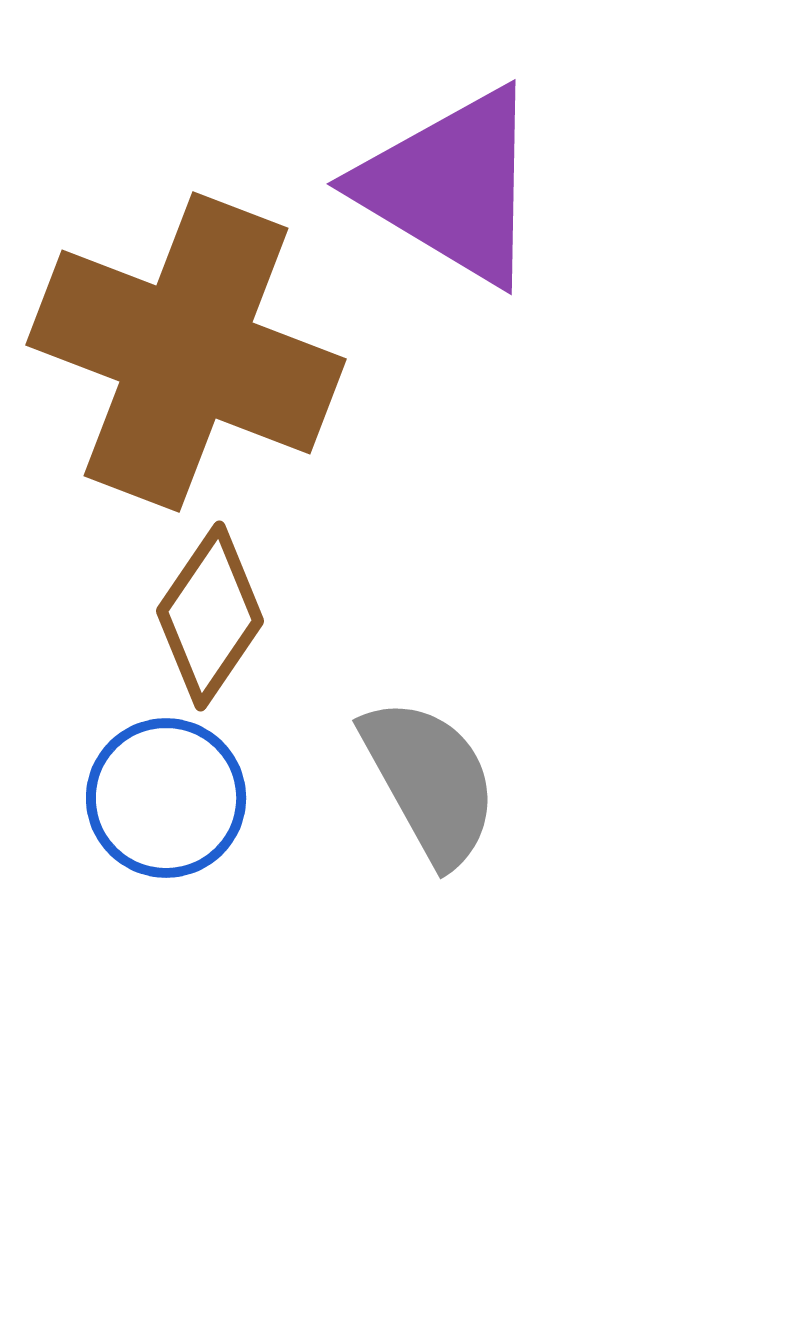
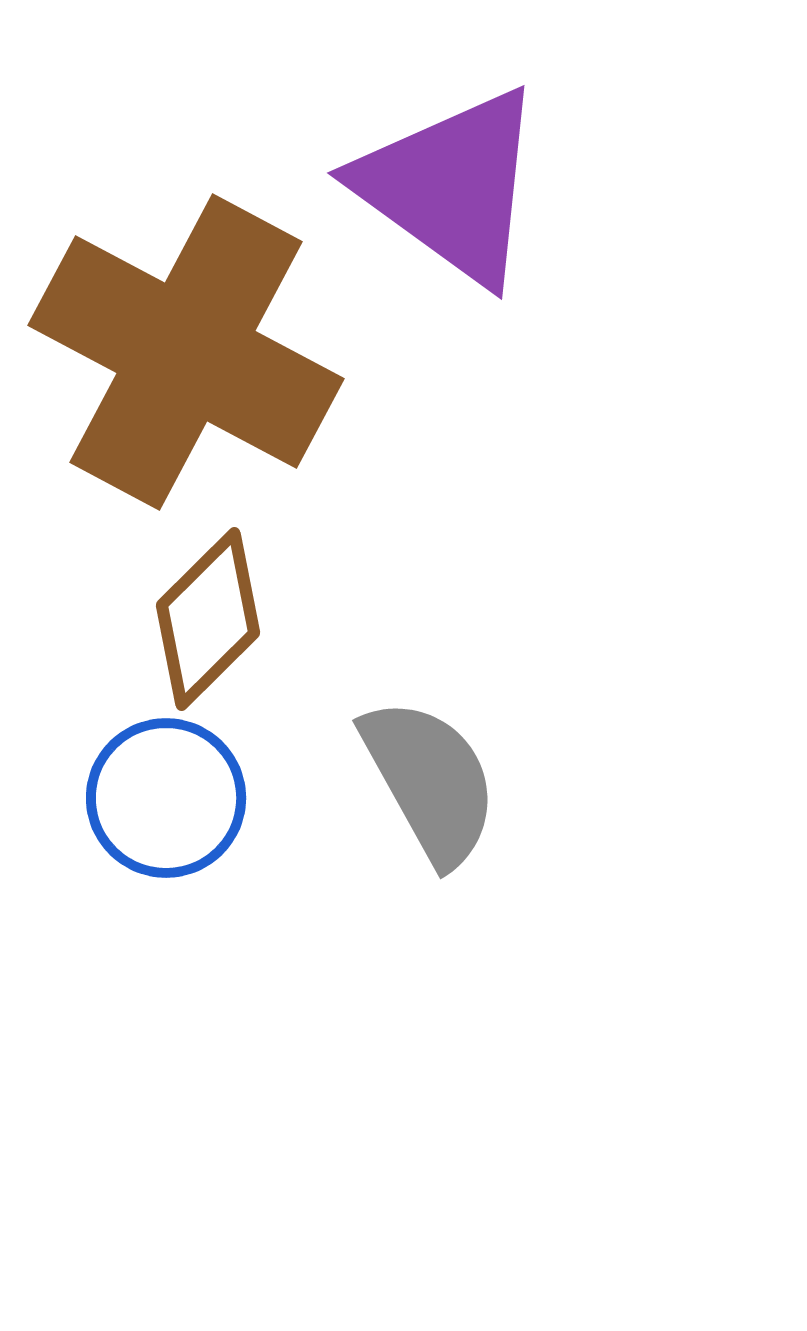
purple triangle: rotated 5 degrees clockwise
brown cross: rotated 7 degrees clockwise
brown diamond: moved 2 px left, 3 px down; rotated 11 degrees clockwise
